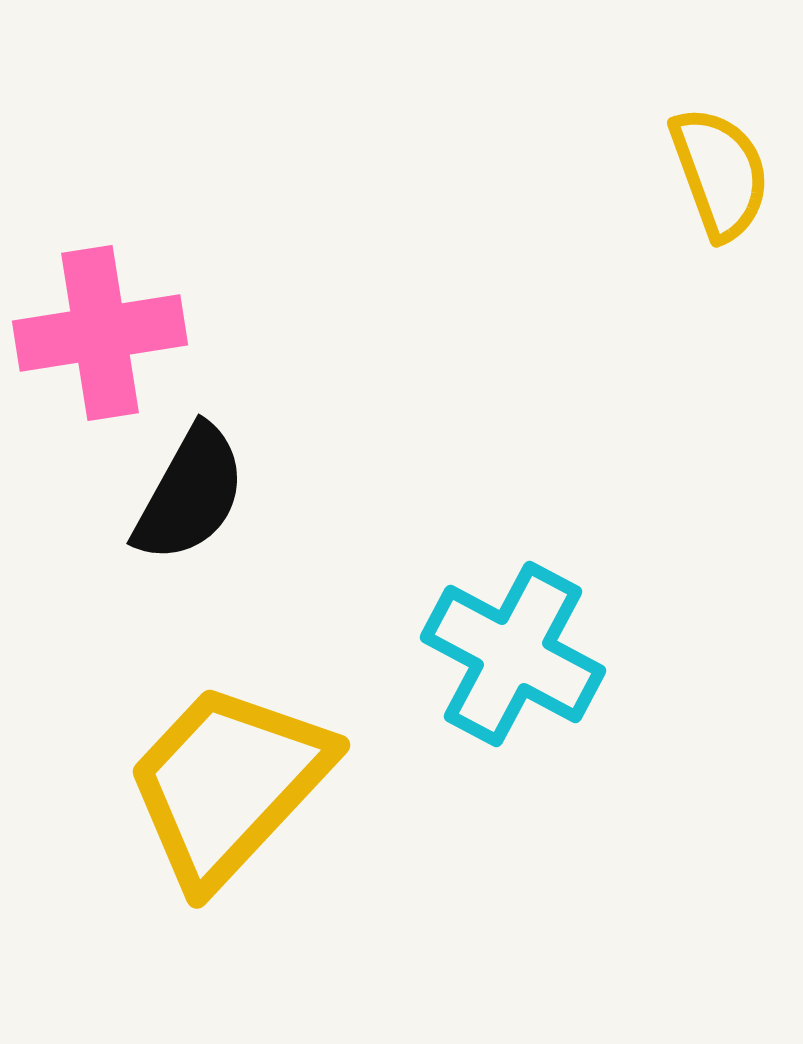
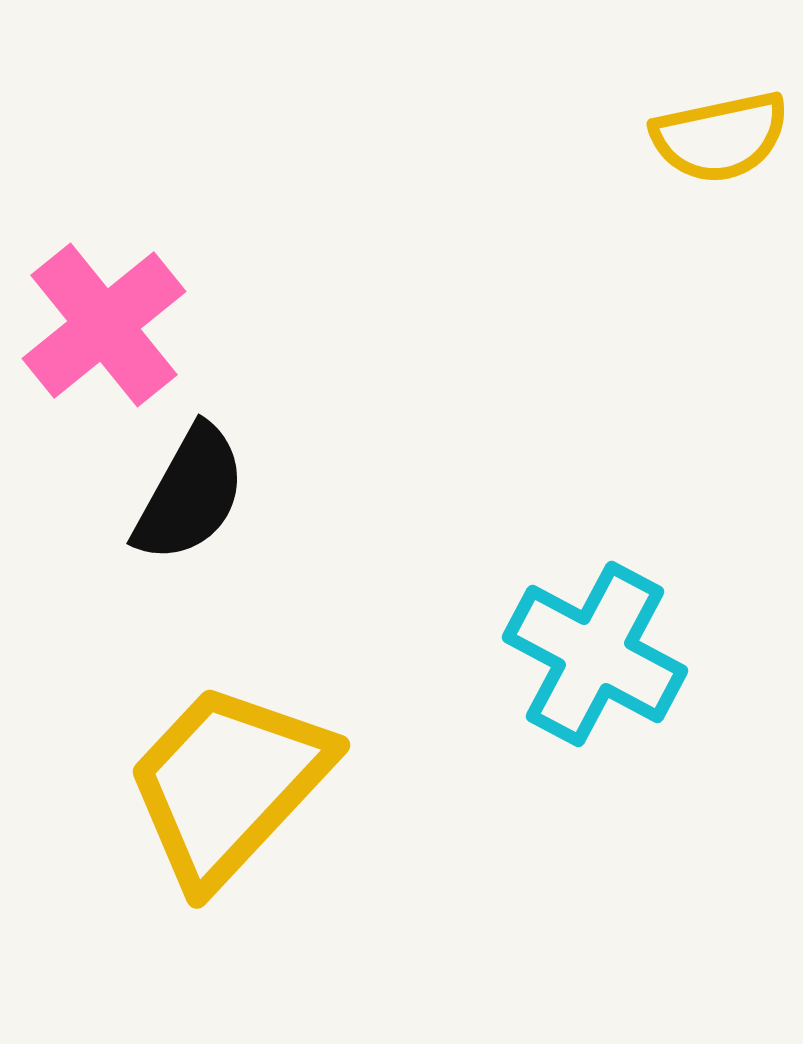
yellow semicircle: moved 36 px up; rotated 98 degrees clockwise
pink cross: moved 4 px right, 8 px up; rotated 30 degrees counterclockwise
cyan cross: moved 82 px right
